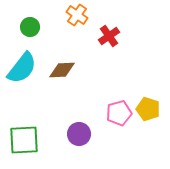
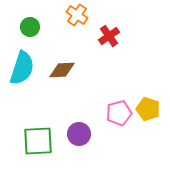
cyan semicircle: rotated 20 degrees counterclockwise
green square: moved 14 px right, 1 px down
